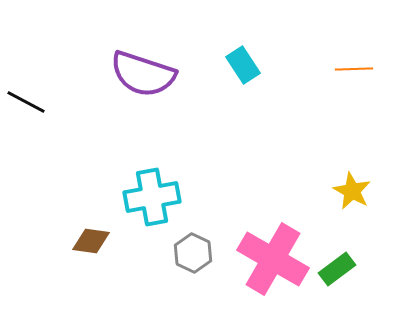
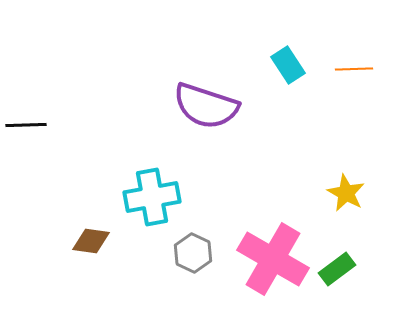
cyan rectangle: moved 45 px right
purple semicircle: moved 63 px right, 32 px down
black line: moved 23 px down; rotated 30 degrees counterclockwise
yellow star: moved 6 px left, 2 px down
